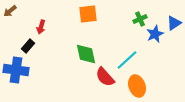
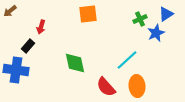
blue triangle: moved 8 px left, 9 px up
blue star: moved 1 px right, 1 px up
green diamond: moved 11 px left, 9 px down
red semicircle: moved 1 px right, 10 px down
orange ellipse: rotated 15 degrees clockwise
